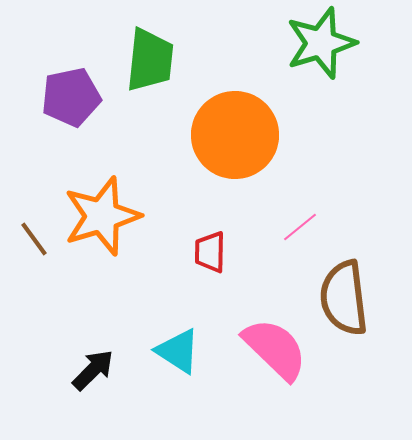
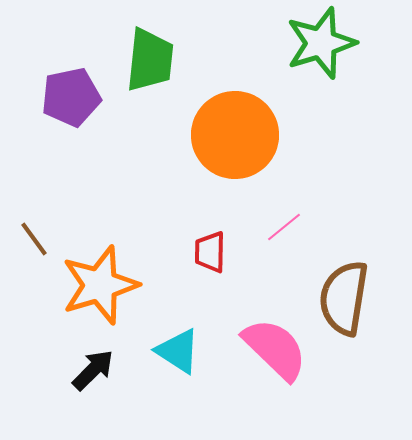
orange star: moved 2 px left, 69 px down
pink line: moved 16 px left
brown semicircle: rotated 16 degrees clockwise
